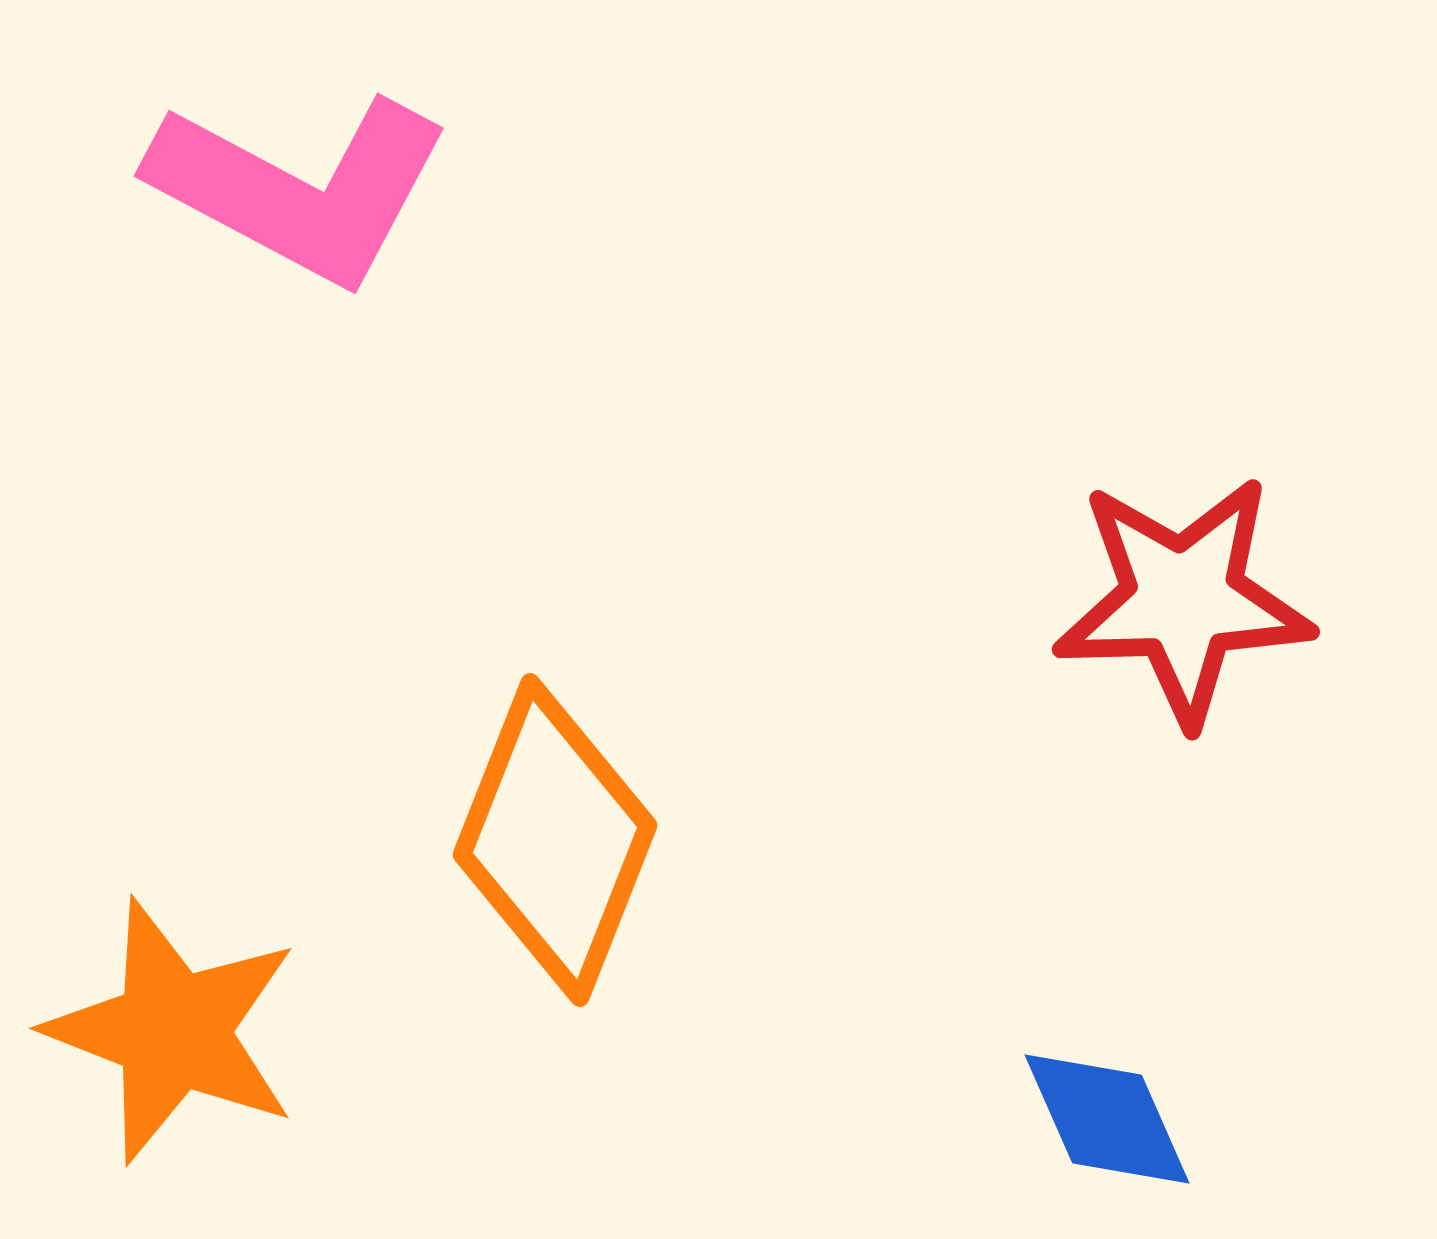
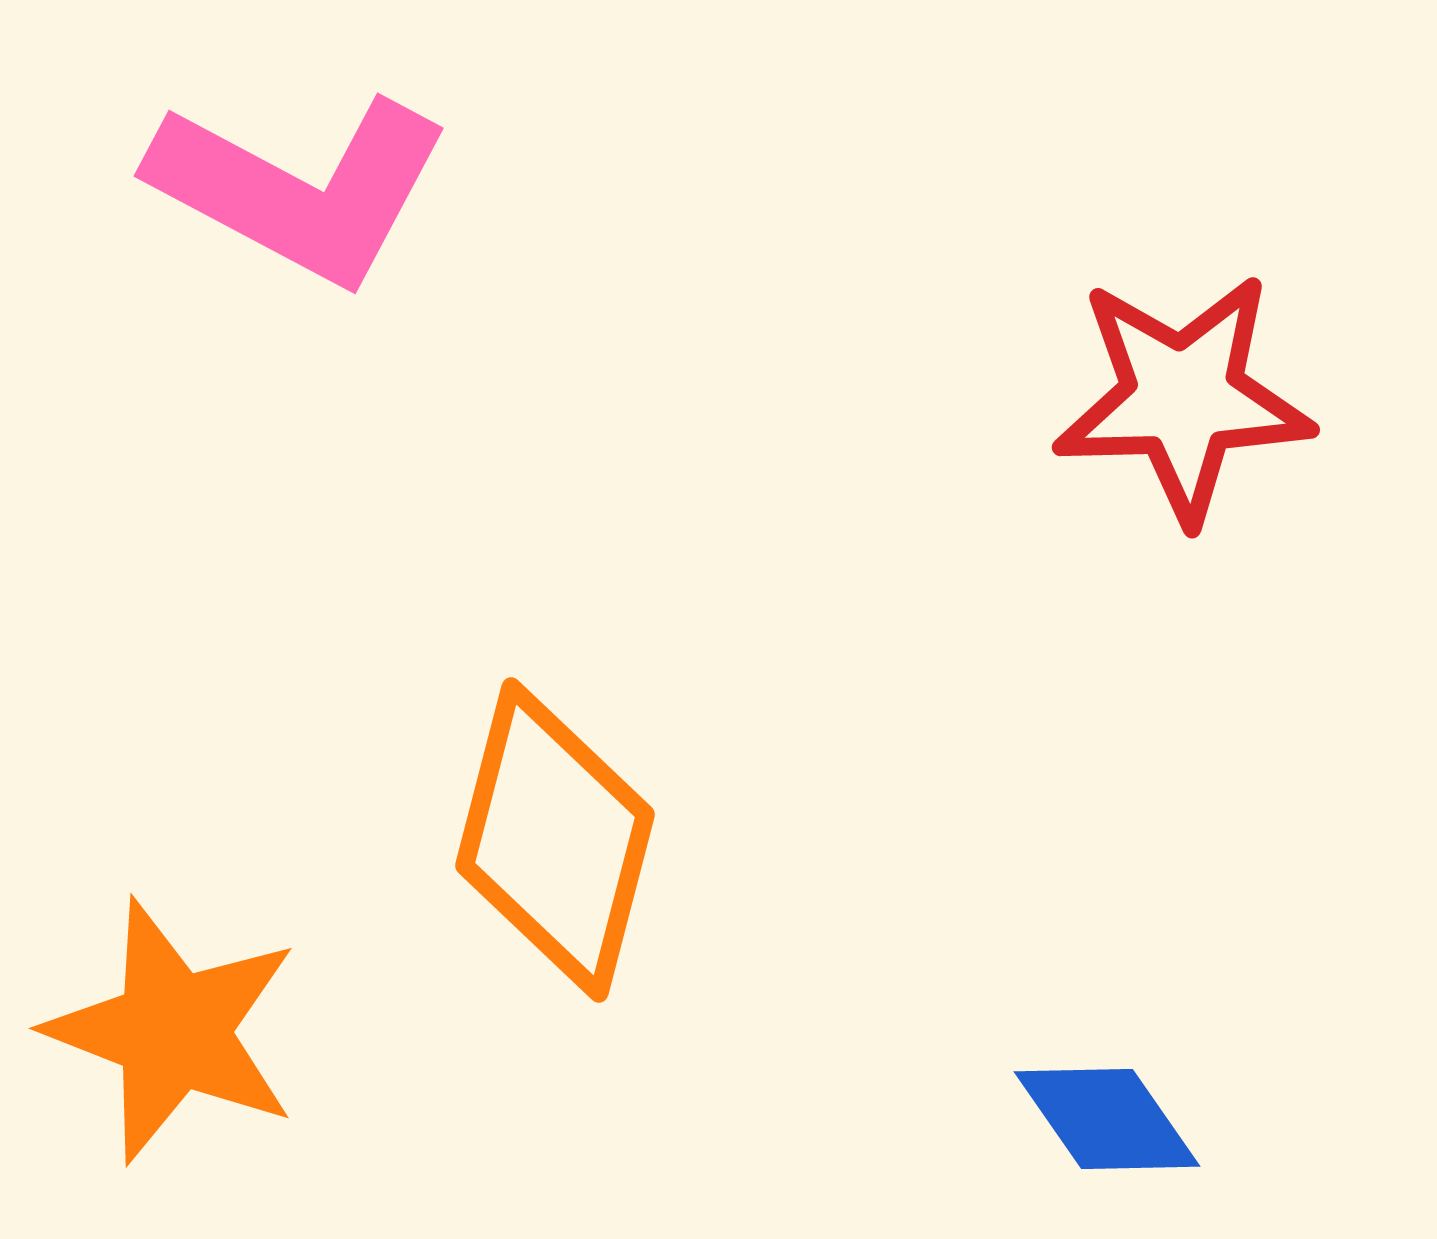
red star: moved 202 px up
orange diamond: rotated 7 degrees counterclockwise
blue diamond: rotated 11 degrees counterclockwise
